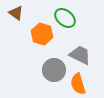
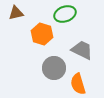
brown triangle: rotated 49 degrees counterclockwise
green ellipse: moved 4 px up; rotated 60 degrees counterclockwise
gray trapezoid: moved 2 px right, 5 px up
gray circle: moved 2 px up
